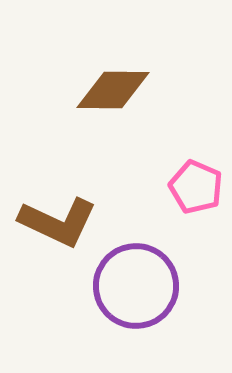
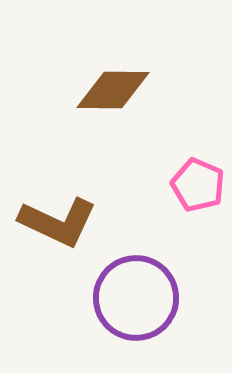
pink pentagon: moved 2 px right, 2 px up
purple circle: moved 12 px down
